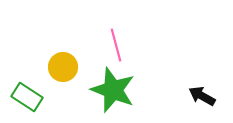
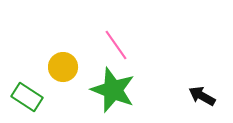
pink line: rotated 20 degrees counterclockwise
